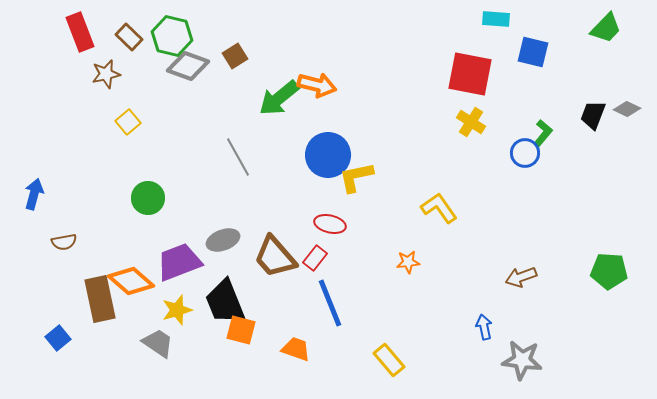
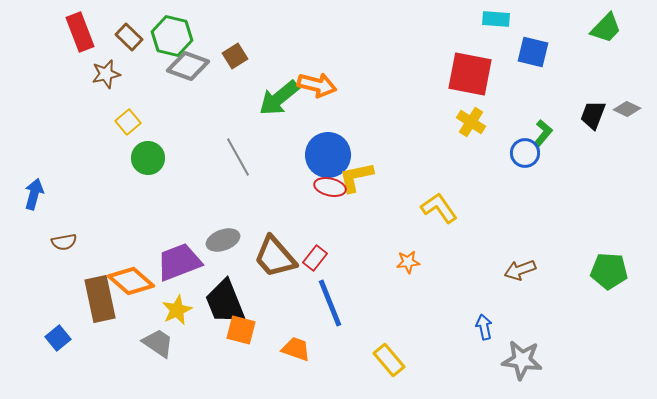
green circle at (148, 198): moved 40 px up
red ellipse at (330, 224): moved 37 px up
brown arrow at (521, 277): moved 1 px left, 7 px up
yellow star at (177, 310): rotated 8 degrees counterclockwise
